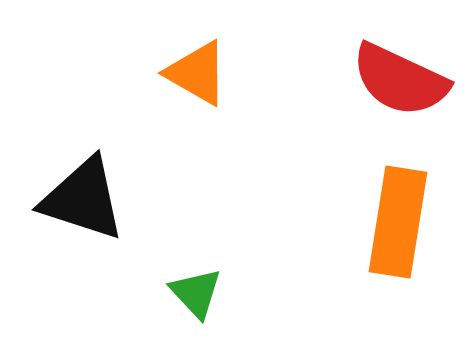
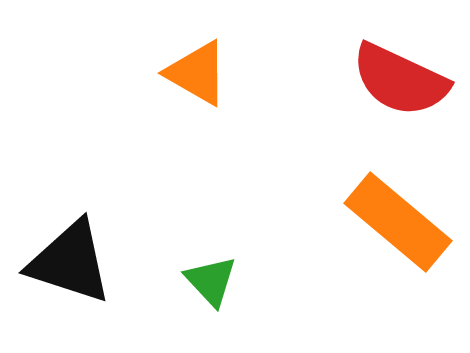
black triangle: moved 13 px left, 63 px down
orange rectangle: rotated 59 degrees counterclockwise
green triangle: moved 15 px right, 12 px up
